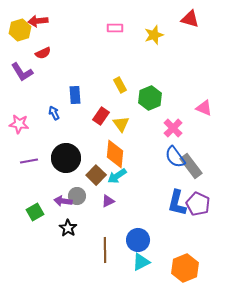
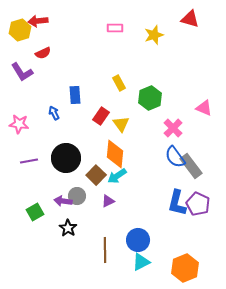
yellow rectangle: moved 1 px left, 2 px up
